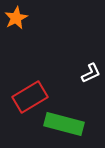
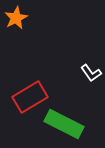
white L-shape: rotated 80 degrees clockwise
green rectangle: rotated 12 degrees clockwise
